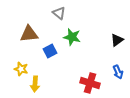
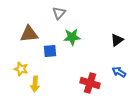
gray triangle: rotated 32 degrees clockwise
green star: rotated 18 degrees counterclockwise
blue square: rotated 24 degrees clockwise
blue arrow: moved 1 px right; rotated 144 degrees clockwise
